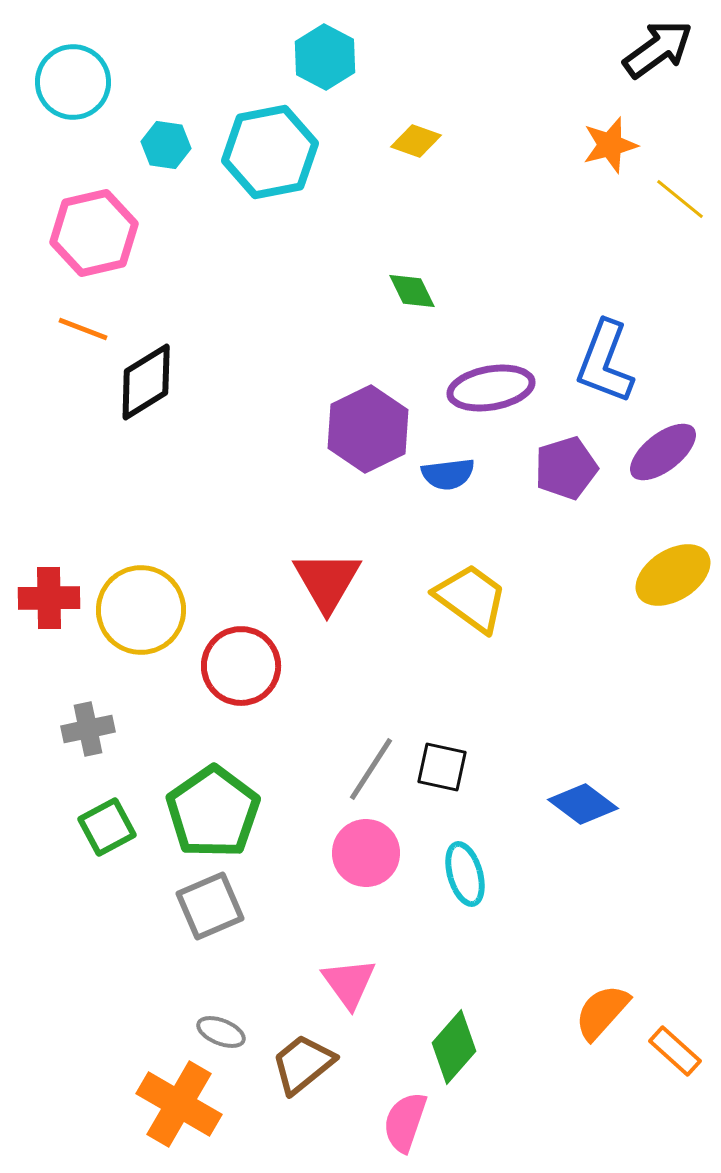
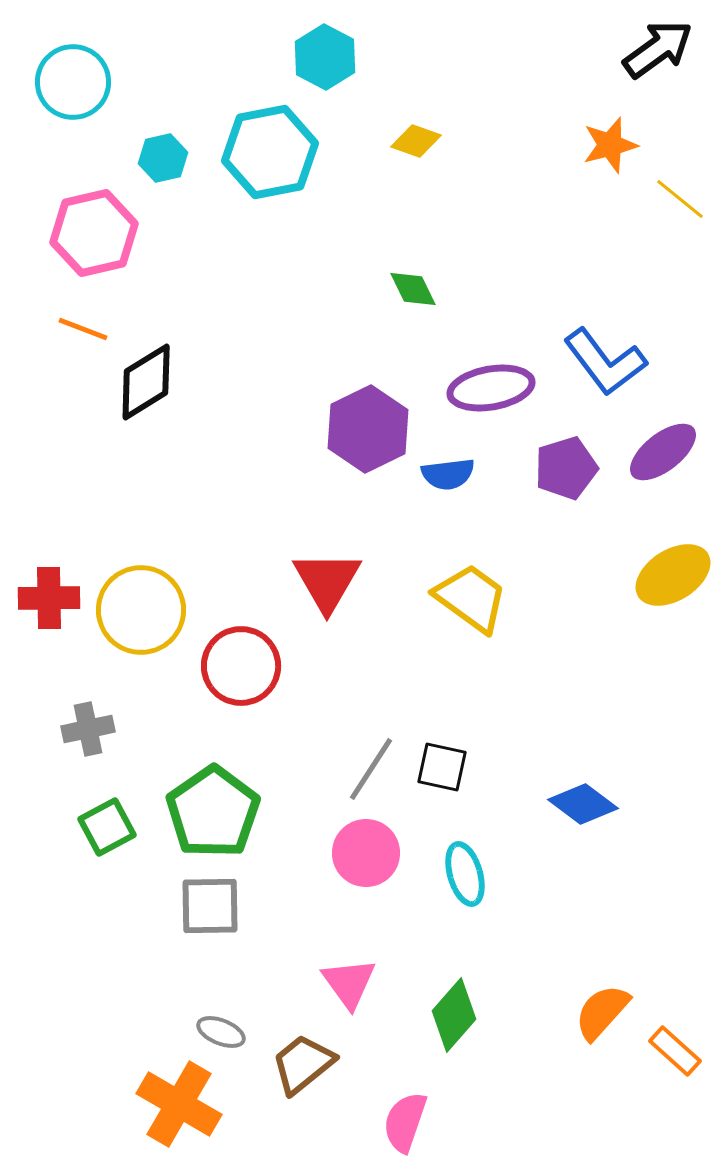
cyan hexagon at (166, 145): moved 3 px left, 13 px down; rotated 21 degrees counterclockwise
green diamond at (412, 291): moved 1 px right, 2 px up
blue L-shape at (605, 362): rotated 58 degrees counterclockwise
gray square at (210, 906): rotated 22 degrees clockwise
green diamond at (454, 1047): moved 32 px up
